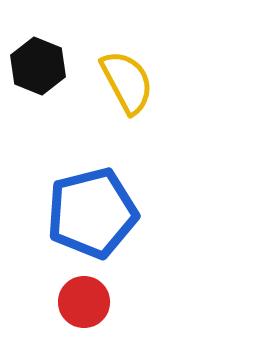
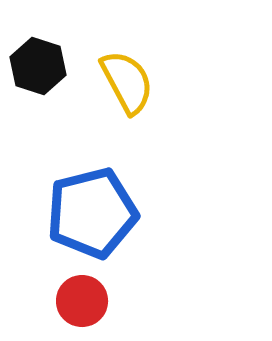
black hexagon: rotated 4 degrees counterclockwise
red circle: moved 2 px left, 1 px up
